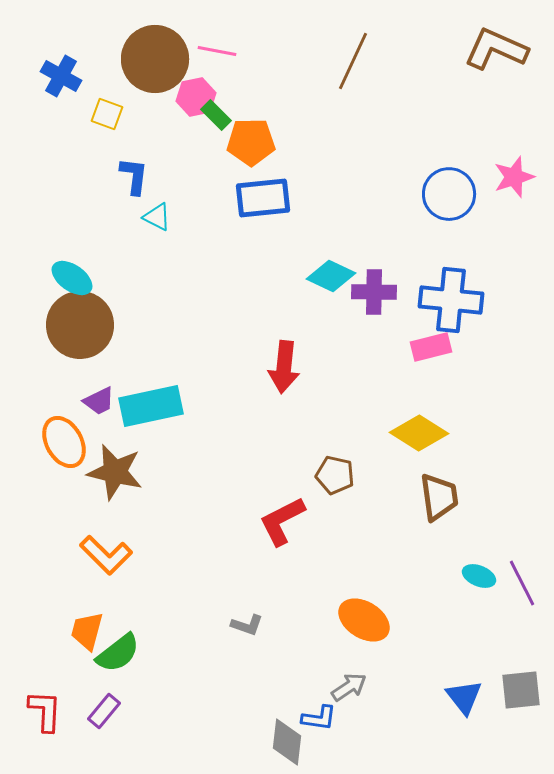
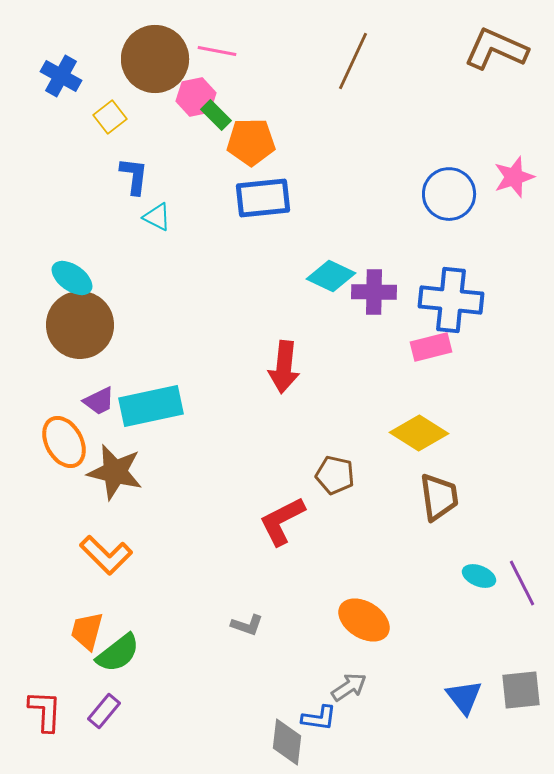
yellow square at (107, 114): moved 3 px right, 3 px down; rotated 32 degrees clockwise
